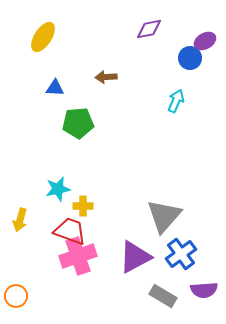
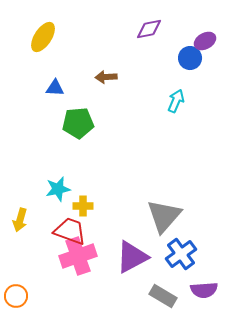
purple triangle: moved 3 px left
